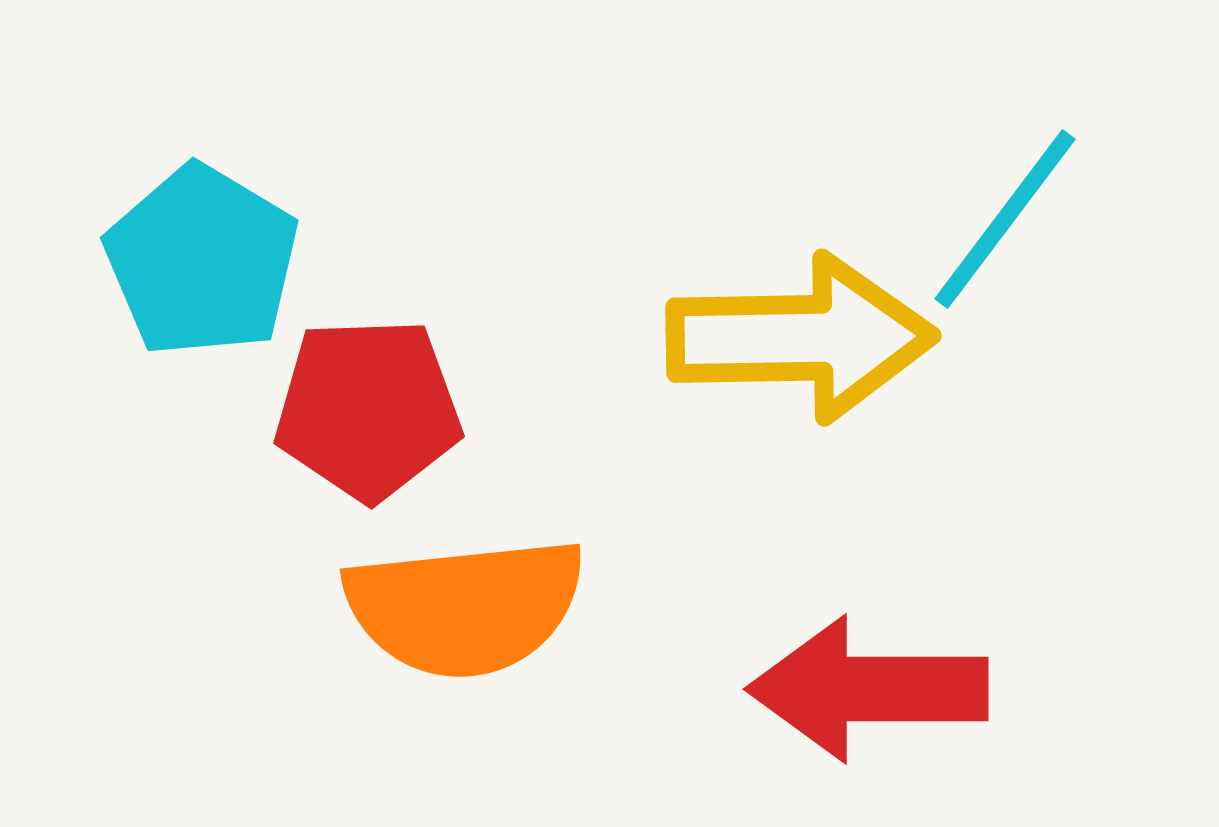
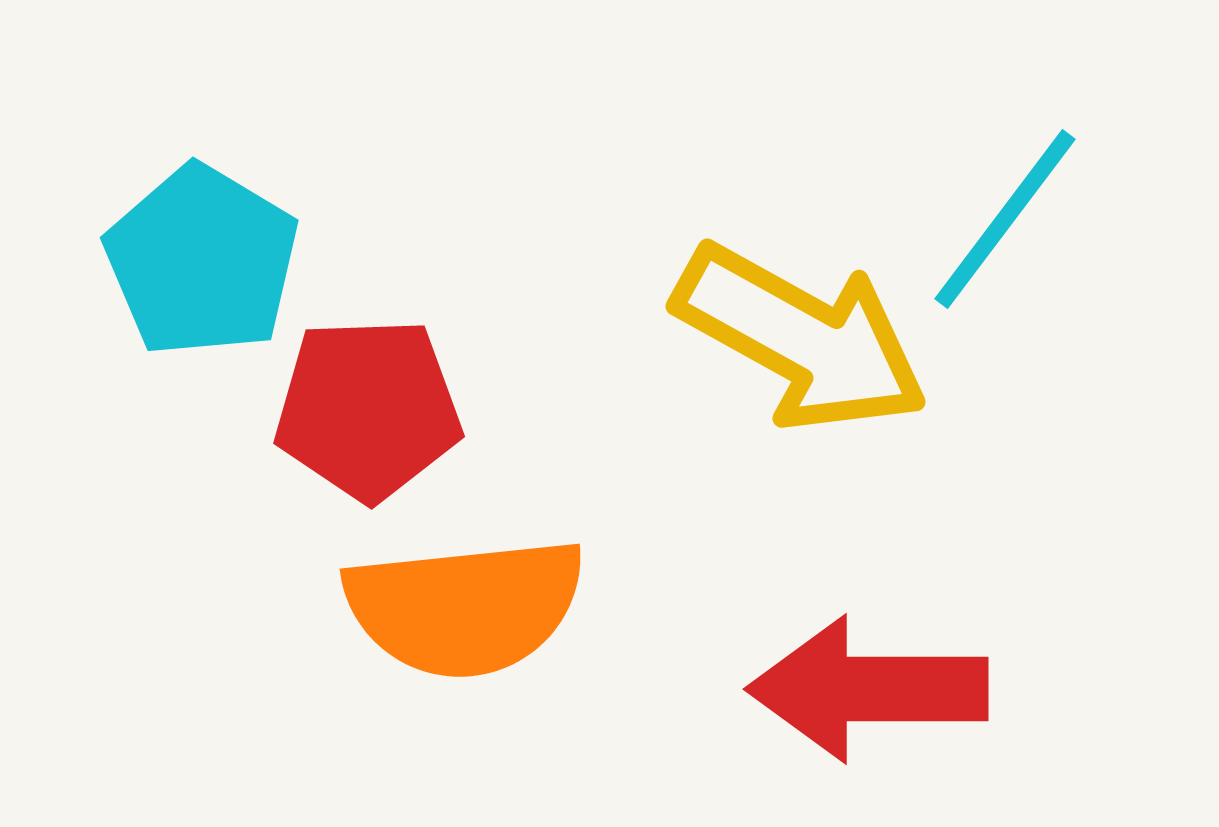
yellow arrow: rotated 30 degrees clockwise
